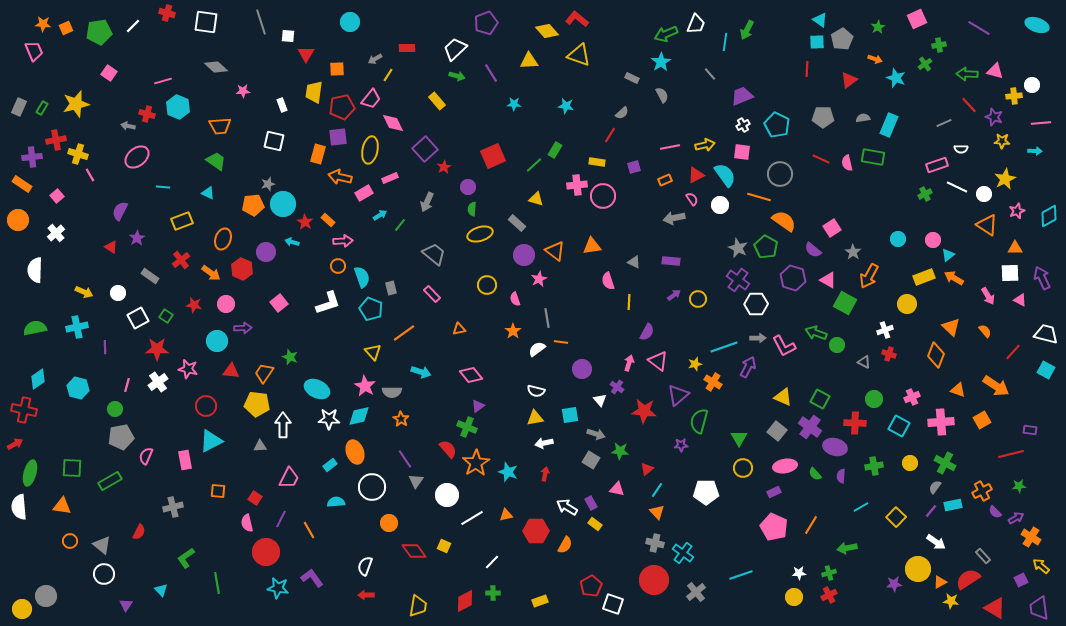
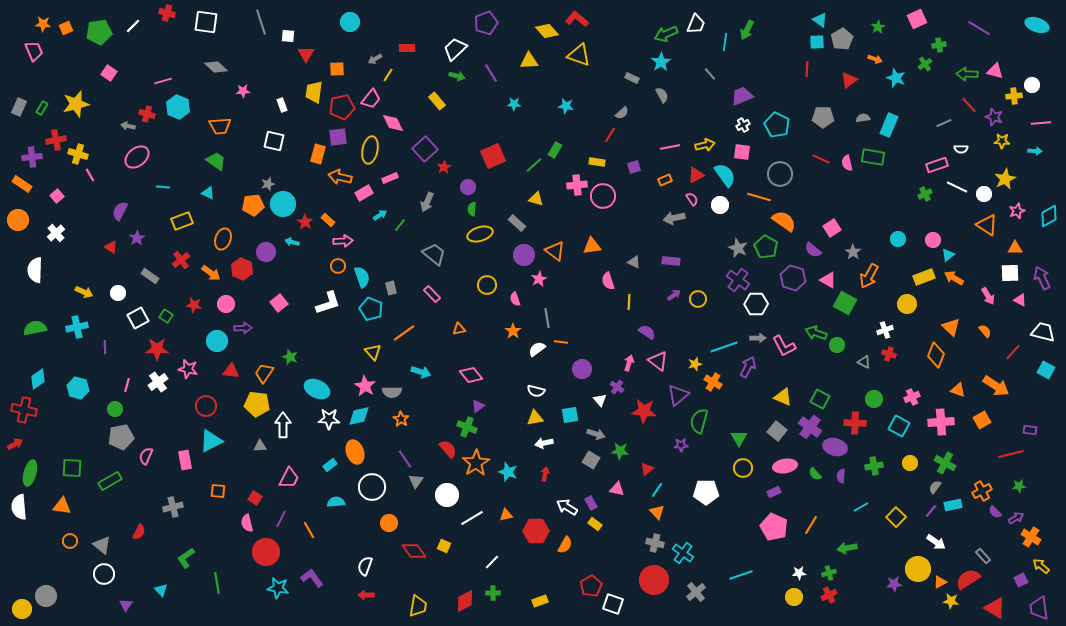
purple semicircle at (647, 332): rotated 84 degrees counterclockwise
white trapezoid at (1046, 334): moved 3 px left, 2 px up
